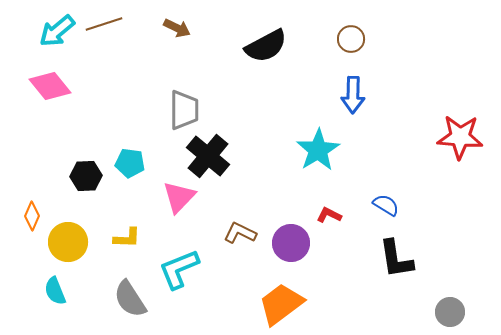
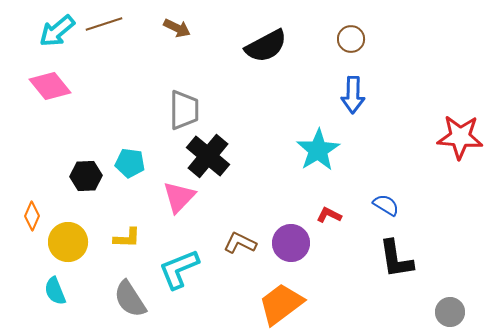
brown L-shape: moved 10 px down
